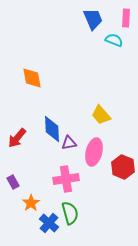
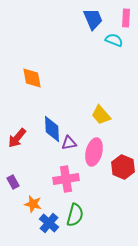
orange star: moved 2 px right, 1 px down; rotated 24 degrees counterclockwise
green semicircle: moved 5 px right, 2 px down; rotated 30 degrees clockwise
